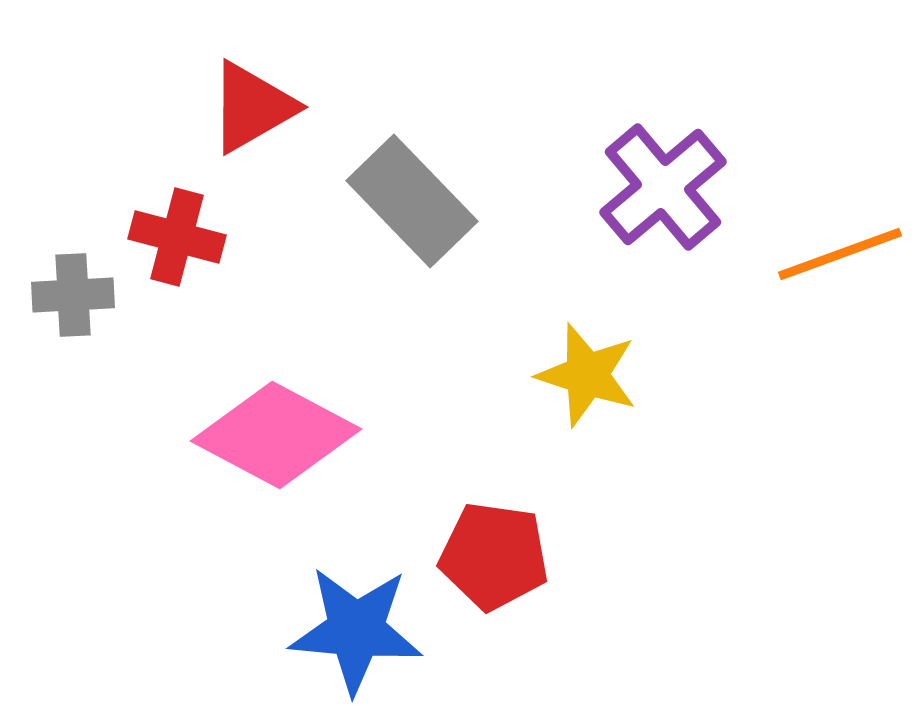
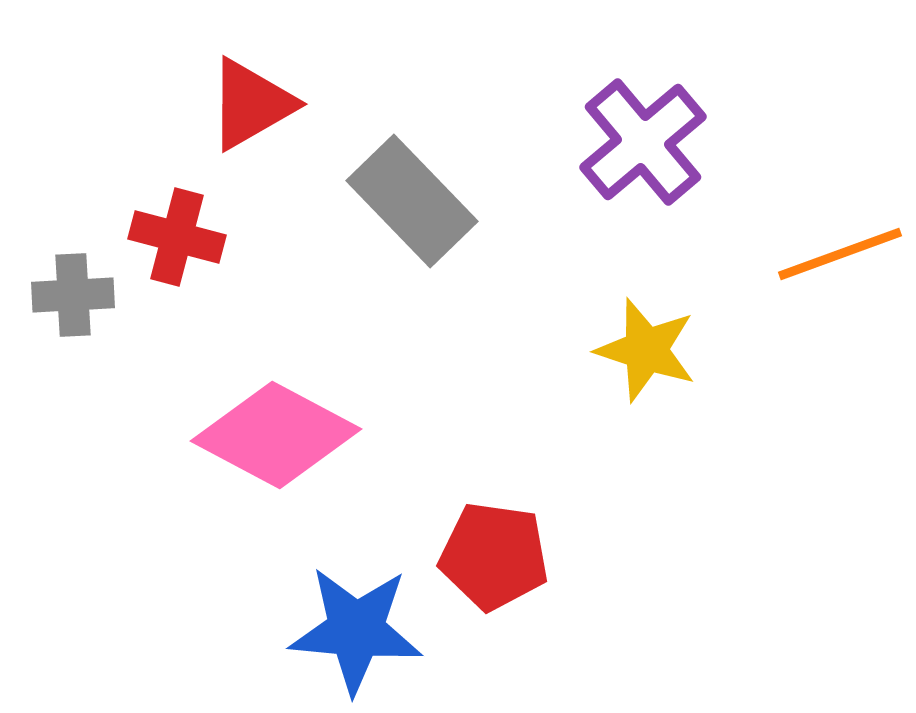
red triangle: moved 1 px left, 3 px up
purple cross: moved 20 px left, 45 px up
yellow star: moved 59 px right, 25 px up
